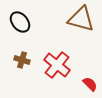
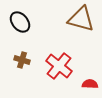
red cross: moved 2 px right, 1 px down
red semicircle: rotated 42 degrees counterclockwise
